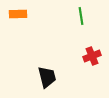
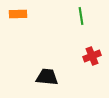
black trapezoid: rotated 70 degrees counterclockwise
